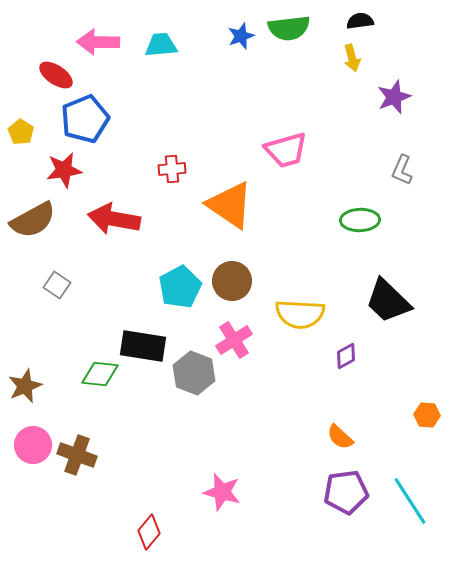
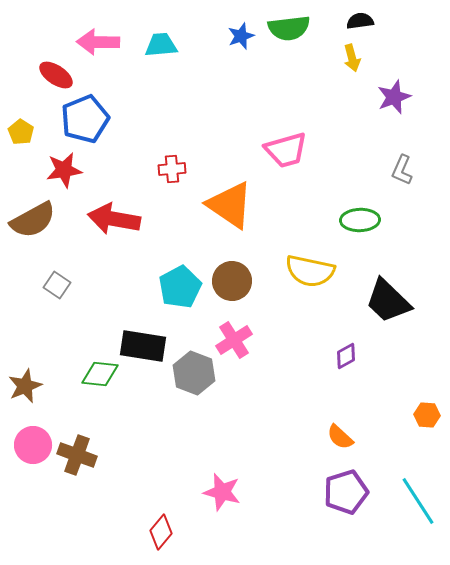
yellow semicircle: moved 10 px right, 43 px up; rotated 9 degrees clockwise
purple pentagon: rotated 9 degrees counterclockwise
cyan line: moved 8 px right
red diamond: moved 12 px right
